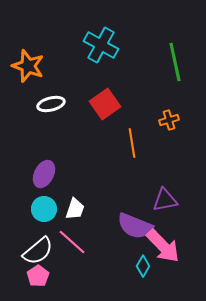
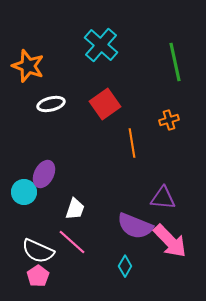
cyan cross: rotated 12 degrees clockwise
purple triangle: moved 2 px left, 2 px up; rotated 16 degrees clockwise
cyan circle: moved 20 px left, 17 px up
pink arrow: moved 7 px right, 5 px up
white semicircle: rotated 64 degrees clockwise
cyan diamond: moved 18 px left
